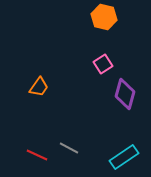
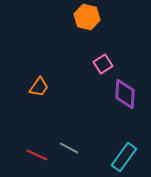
orange hexagon: moved 17 px left
purple diamond: rotated 12 degrees counterclockwise
cyan rectangle: rotated 20 degrees counterclockwise
